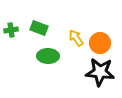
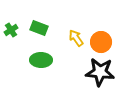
green cross: rotated 24 degrees counterclockwise
orange circle: moved 1 px right, 1 px up
green ellipse: moved 7 px left, 4 px down
